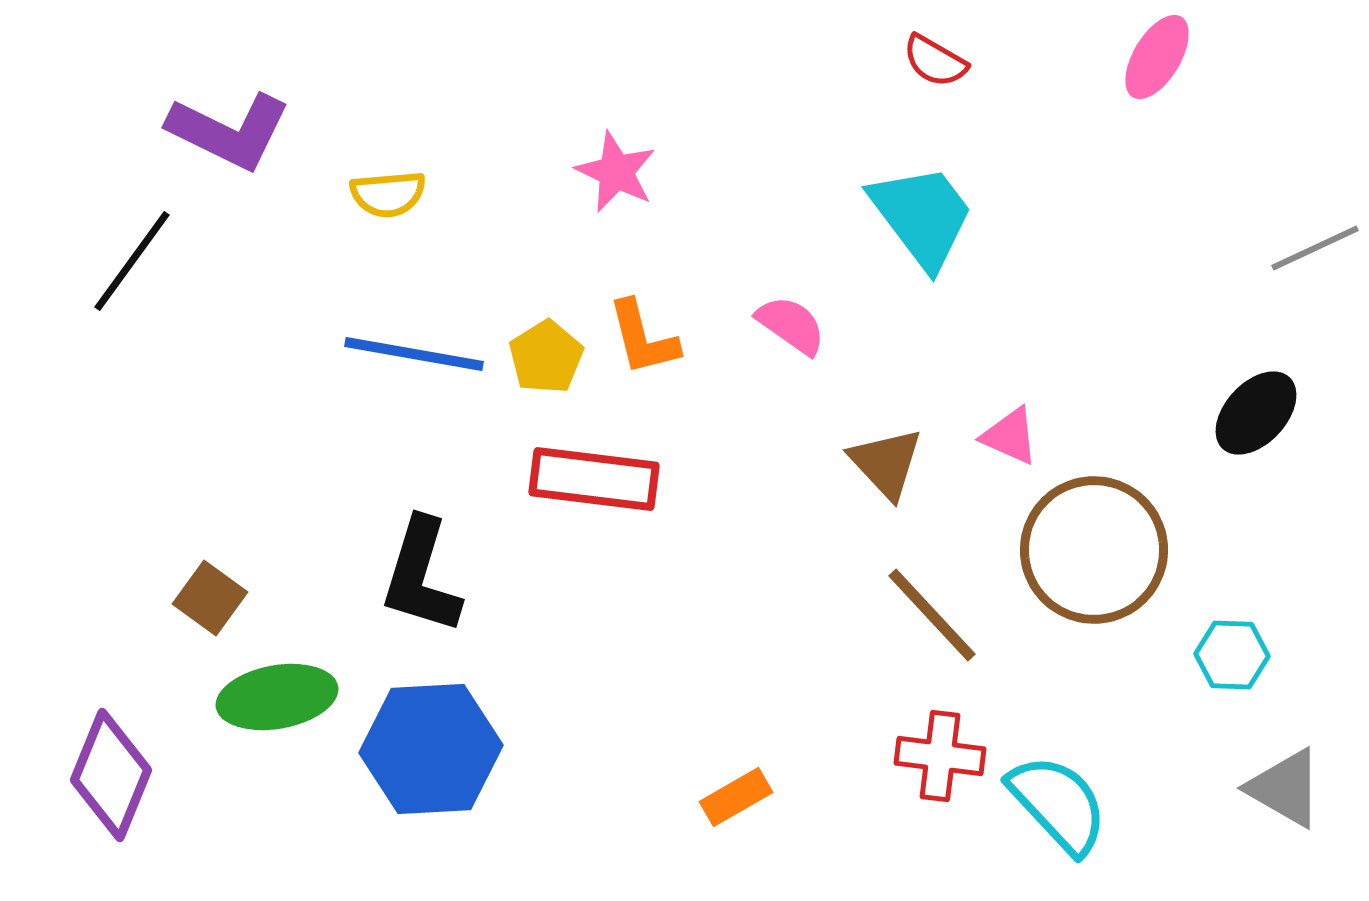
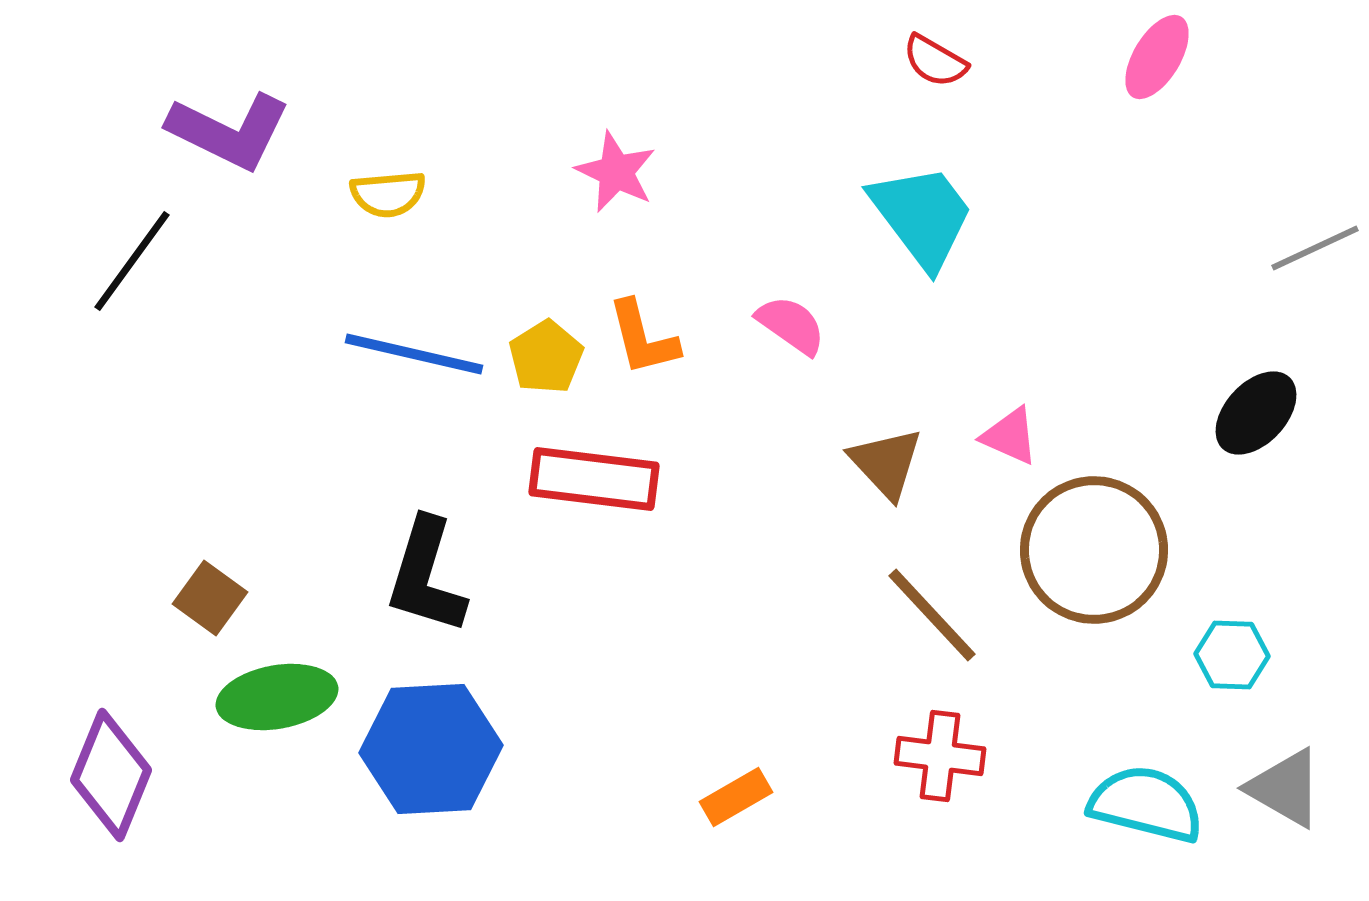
blue line: rotated 3 degrees clockwise
black L-shape: moved 5 px right
cyan semicircle: moved 88 px right; rotated 33 degrees counterclockwise
